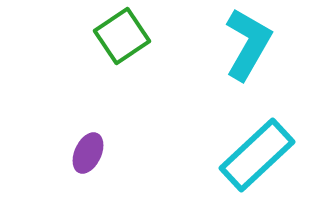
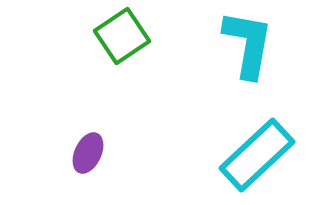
cyan L-shape: rotated 20 degrees counterclockwise
